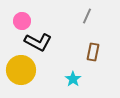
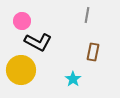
gray line: moved 1 px up; rotated 14 degrees counterclockwise
